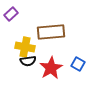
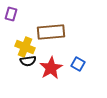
purple rectangle: rotated 32 degrees counterclockwise
yellow cross: rotated 12 degrees clockwise
